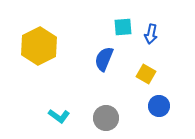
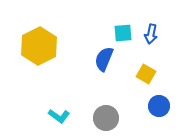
cyan square: moved 6 px down
